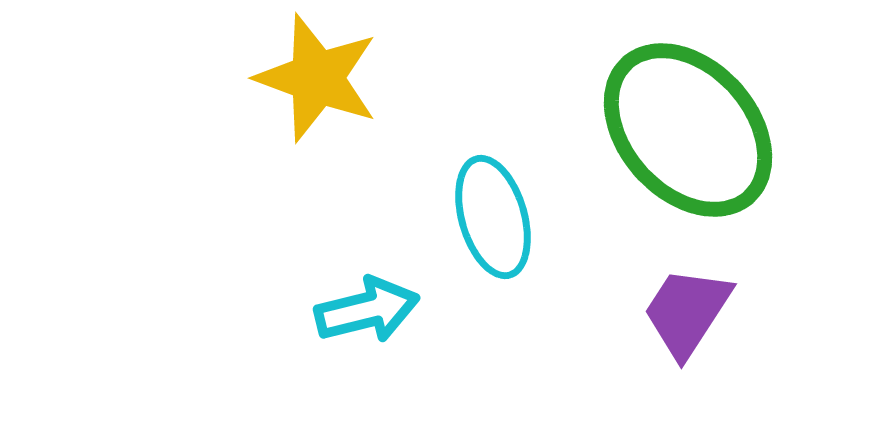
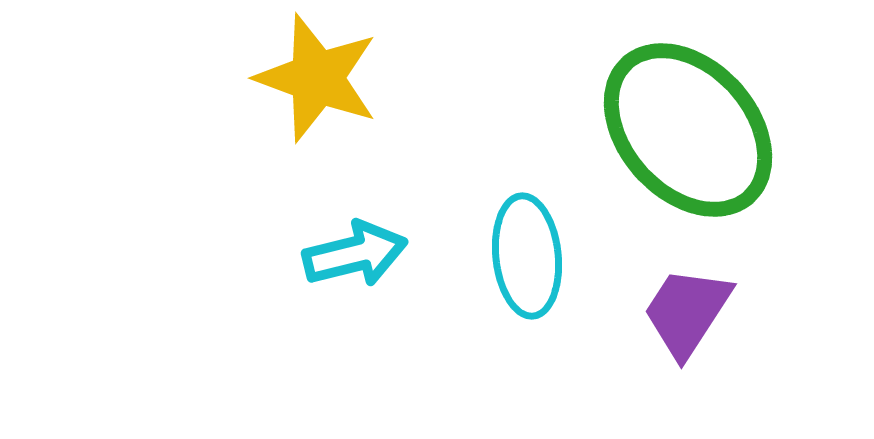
cyan ellipse: moved 34 px right, 39 px down; rotated 10 degrees clockwise
cyan arrow: moved 12 px left, 56 px up
